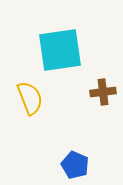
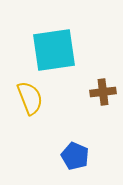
cyan square: moved 6 px left
blue pentagon: moved 9 px up
